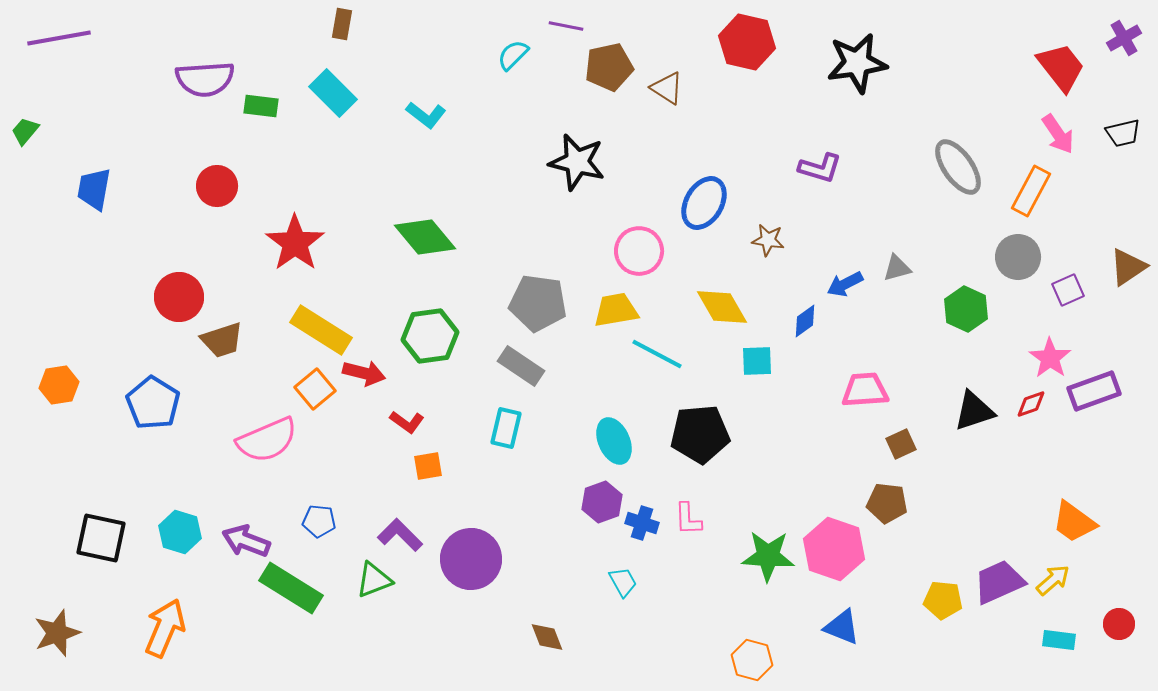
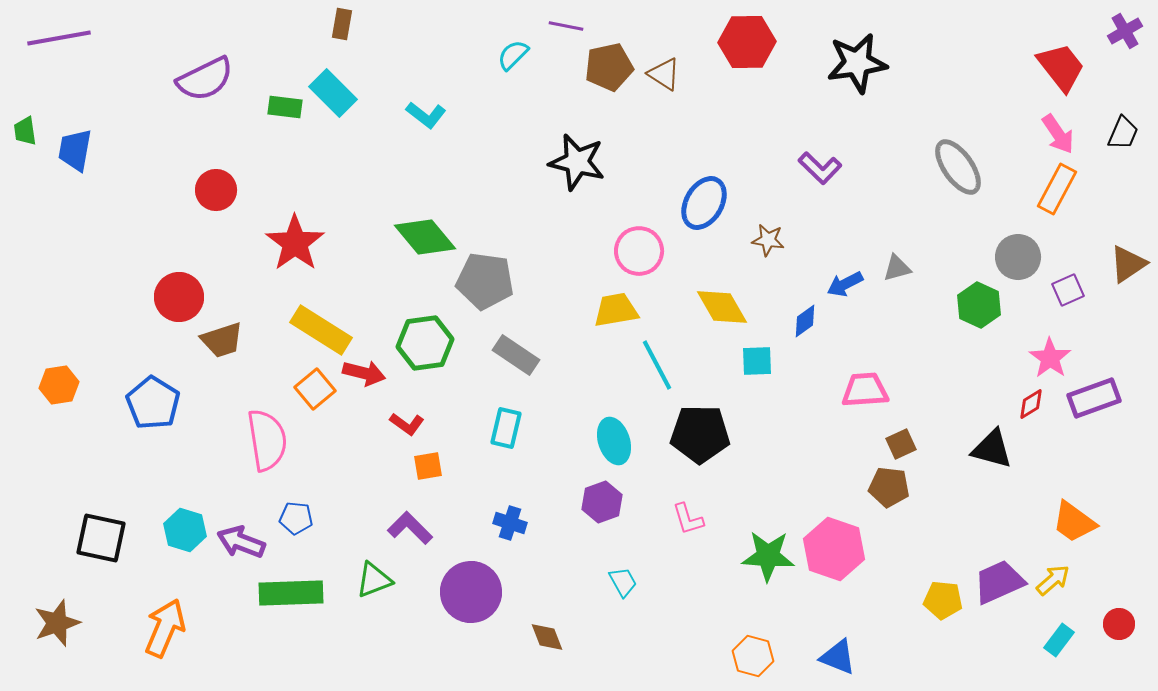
purple cross at (1124, 38): moved 1 px right, 7 px up
red hexagon at (747, 42): rotated 14 degrees counterclockwise
purple semicircle at (205, 79): rotated 22 degrees counterclockwise
brown triangle at (667, 88): moved 3 px left, 14 px up
green rectangle at (261, 106): moved 24 px right, 1 px down
green trapezoid at (25, 131): rotated 48 degrees counterclockwise
black trapezoid at (1123, 133): rotated 54 degrees counterclockwise
purple L-shape at (820, 168): rotated 27 degrees clockwise
red circle at (217, 186): moved 1 px left, 4 px down
blue trapezoid at (94, 189): moved 19 px left, 39 px up
orange rectangle at (1031, 191): moved 26 px right, 2 px up
brown triangle at (1128, 267): moved 3 px up
gray pentagon at (538, 303): moved 53 px left, 22 px up
green hexagon at (966, 309): moved 13 px right, 4 px up
green hexagon at (430, 336): moved 5 px left, 7 px down
cyan line at (657, 354): moved 11 px down; rotated 34 degrees clockwise
gray rectangle at (521, 366): moved 5 px left, 11 px up
purple rectangle at (1094, 391): moved 7 px down
red diamond at (1031, 404): rotated 12 degrees counterclockwise
black triangle at (974, 411): moved 18 px right, 38 px down; rotated 33 degrees clockwise
red L-shape at (407, 422): moved 2 px down
black pentagon at (700, 434): rotated 6 degrees clockwise
pink semicircle at (267, 440): rotated 76 degrees counterclockwise
cyan ellipse at (614, 441): rotated 6 degrees clockwise
brown pentagon at (887, 503): moved 2 px right, 16 px up
pink L-shape at (688, 519): rotated 15 degrees counterclockwise
blue pentagon at (319, 521): moved 23 px left, 3 px up
blue cross at (642, 523): moved 132 px left
cyan hexagon at (180, 532): moved 5 px right, 2 px up
purple L-shape at (400, 535): moved 10 px right, 7 px up
purple arrow at (246, 541): moved 5 px left, 1 px down
purple circle at (471, 559): moved 33 px down
green rectangle at (291, 588): moved 5 px down; rotated 34 degrees counterclockwise
blue triangle at (842, 627): moved 4 px left, 30 px down
brown star at (57, 633): moved 10 px up
cyan rectangle at (1059, 640): rotated 60 degrees counterclockwise
orange hexagon at (752, 660): moved 1 px right, 4 px up
